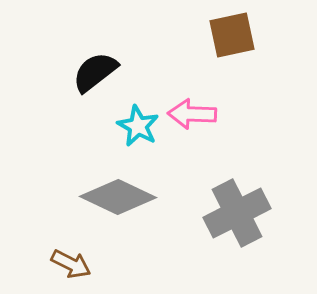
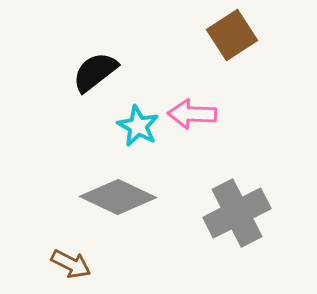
brown square: rotated 21 degrees counterclockwise
